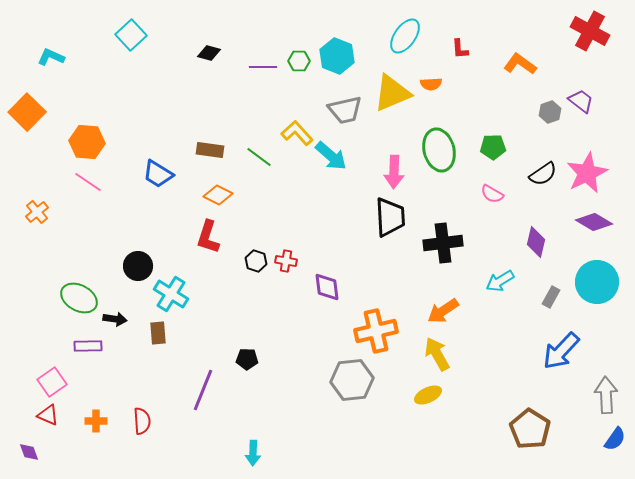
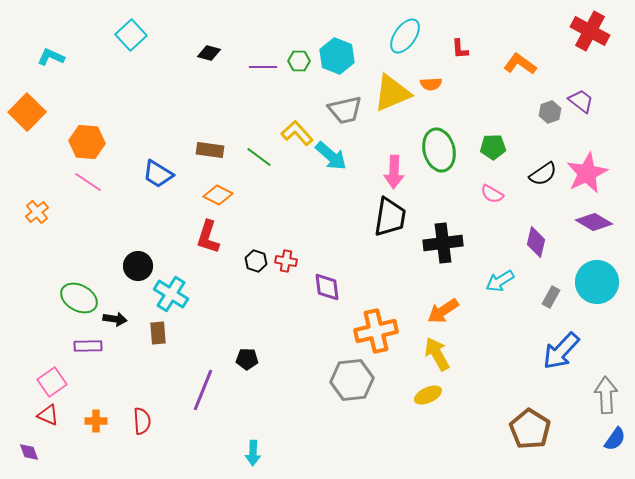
black trapezoid at (390, 217): rotated 12 degrees clockwise
